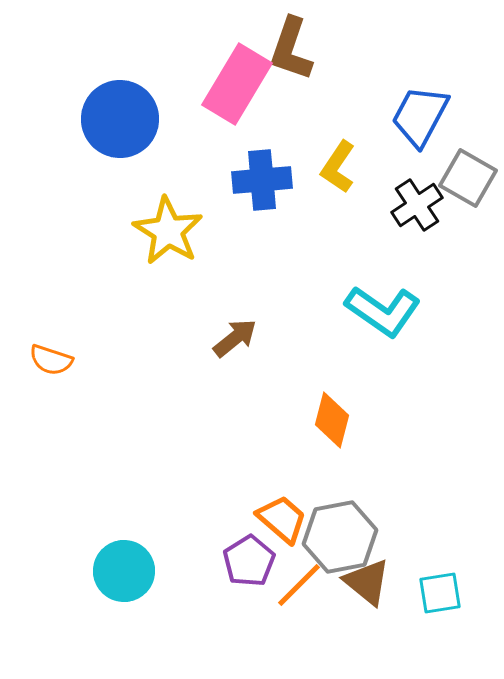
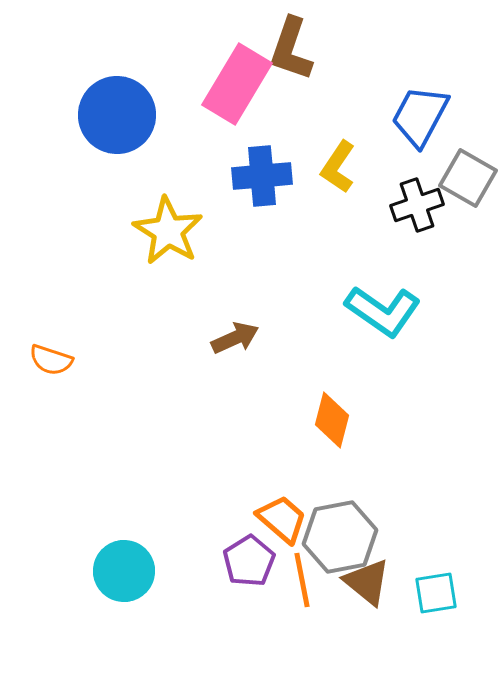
blue circle: moved 3 px left, 4 px up
blue cross: moved 4 px up
black cross: rotated 15 degrees clockwise
brown arrow: rotated 15 degrees clockwise
orange line: moved 3 px right, 5 px up; rotated 56 degrees counterclockwise
cyan square: moved 4 px left
